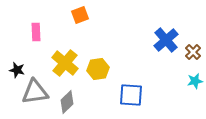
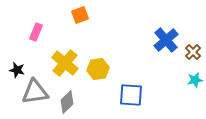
pink rectangle: rotated 24 degrees clockwise
cyan star: moved 1 px up
